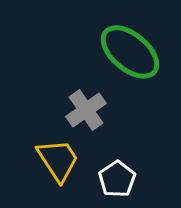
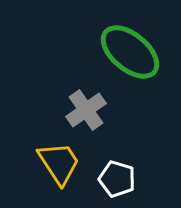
yellow trapezoid: moved 1 px right, 3 px down
white pentagon: rotated 21 degrees counterclockwise
